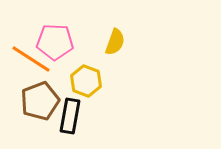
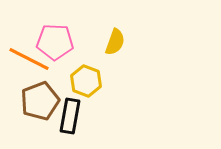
orange line: moved 2 px left; rotated 6 degrees counterclockwise
